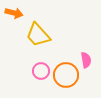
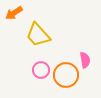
orange arrow: rotated 132 degrees clockwise
pink semicircle: moved 1 px left
pink circle: moved 1 px up
